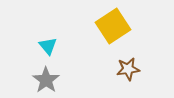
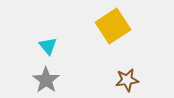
brown star: moved 1 px left, 11 px down
